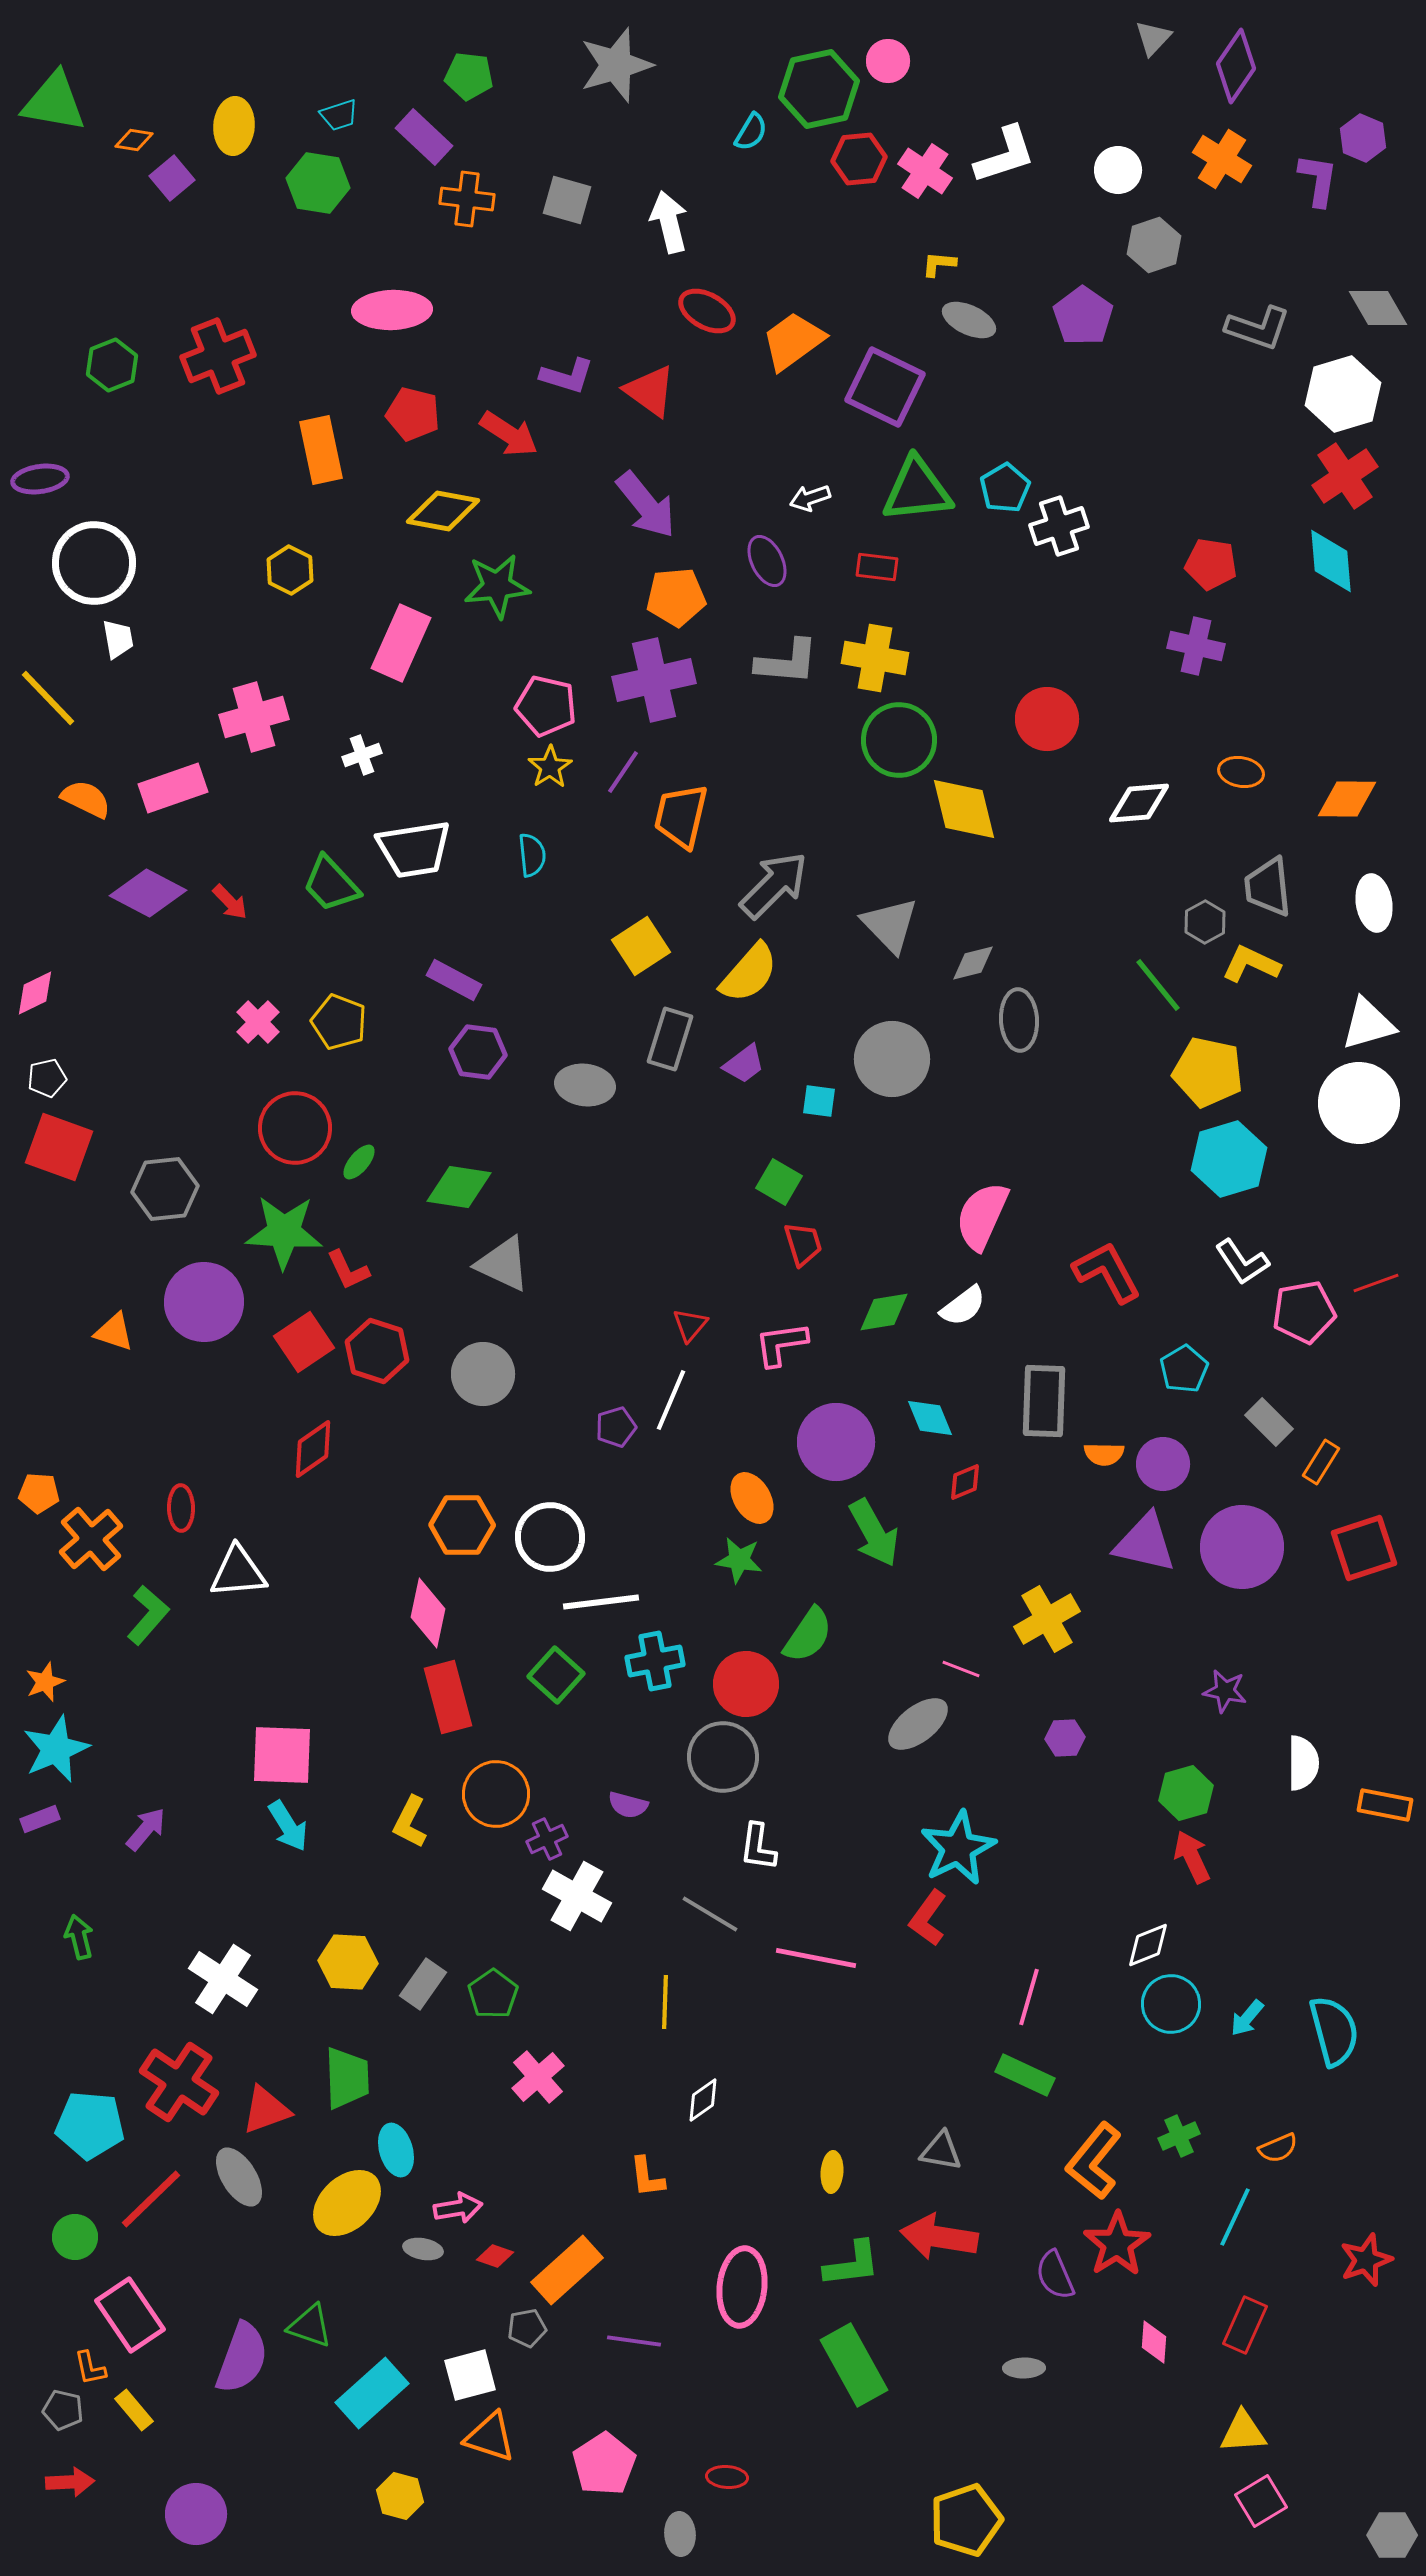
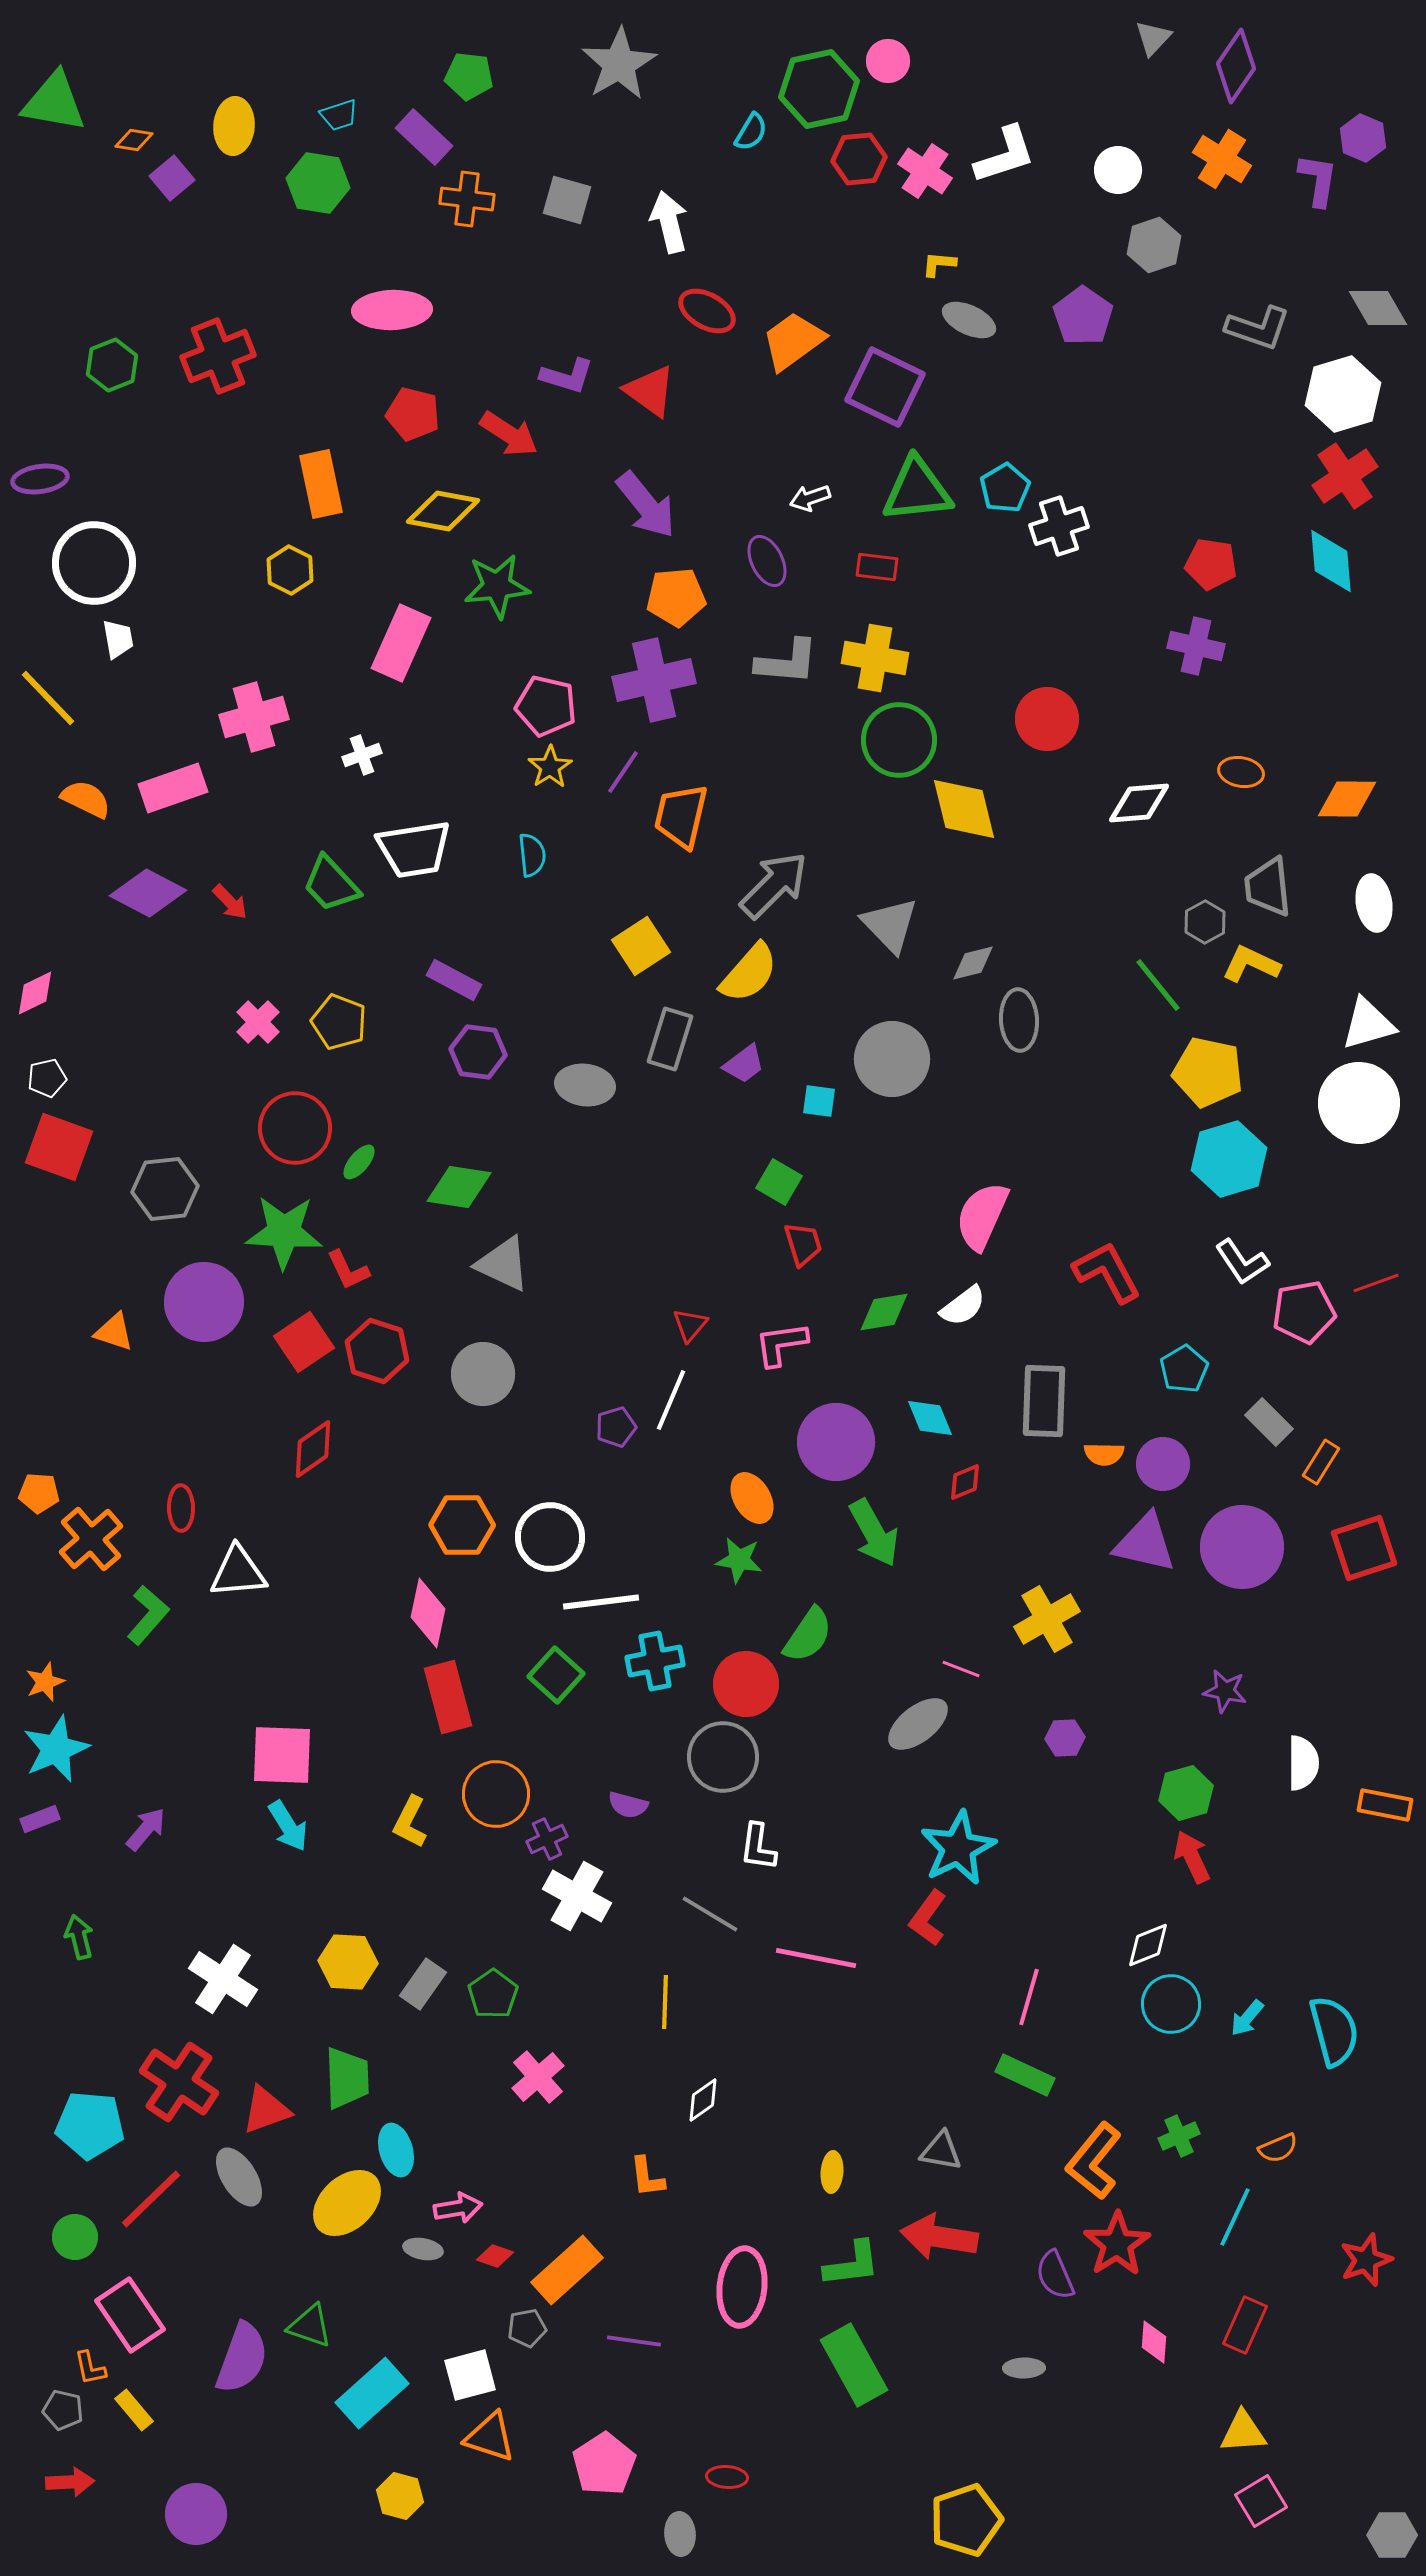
gray star at (616, 65): moved 3 px right, 1 px up; rotated 14 degrees counterclockwise
orange rectangle at (321, 450): moved 34 px down
